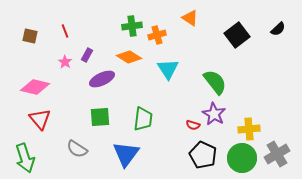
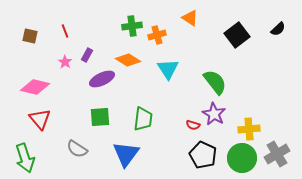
orange diamond: moved 1 px left, 3 px down
